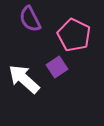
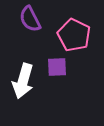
purple square: rotated 30 degrees clockwise
white arrow: moved 1 px left, 2 px down; rotated 116 degrees counterclockwise
